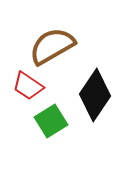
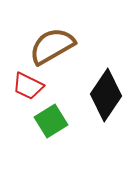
red trapezoid: rotated 8 degrees counterclockwise
black diamond: moved 11 px right
